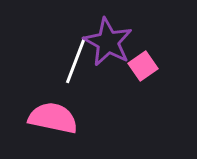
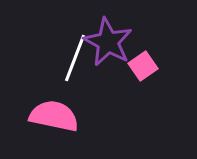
white line: moved 1 px left, 2 px up
pink semicircle: moved 1 px right, 2 px up
